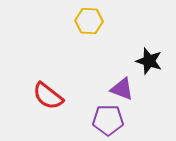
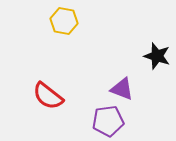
yellow hexagon: moved 25 px left; rotated 8 degrees clockwise
black star: moved 8 px right, 5 px up
purple pentagon: moved 1 px down; rotated 8 degrees counterclockwise
